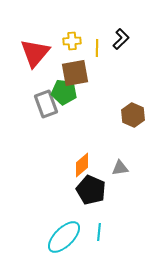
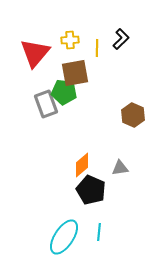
yellow cross: moved 2 px left, 1 px up
cyan ellipse: rotated 12 degrees counterclockwise
